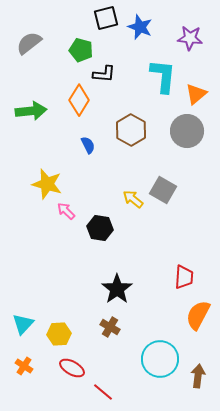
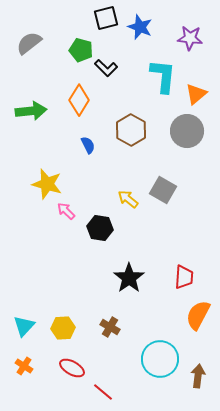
black L-shape: moved 2 px right, 6 px up; rotated 40 degrees clockwise
yellow arrow: moved 5 px left
black star: moved 12 px right, 11 px up
cyan triangle: moved 1 px right, 2 px down
yellow hexagon: moved 4 px right, 6 px up
